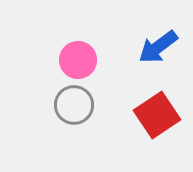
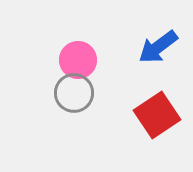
gray circle: moved 12 px up
